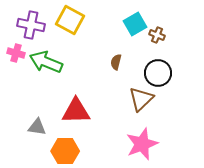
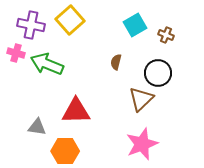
yellow square: rotated 20 degrees clockwise
cyan square: moved 1 px down
brown cross: moved 9 px right
green arrow: moved 1 px right, 2 px down
